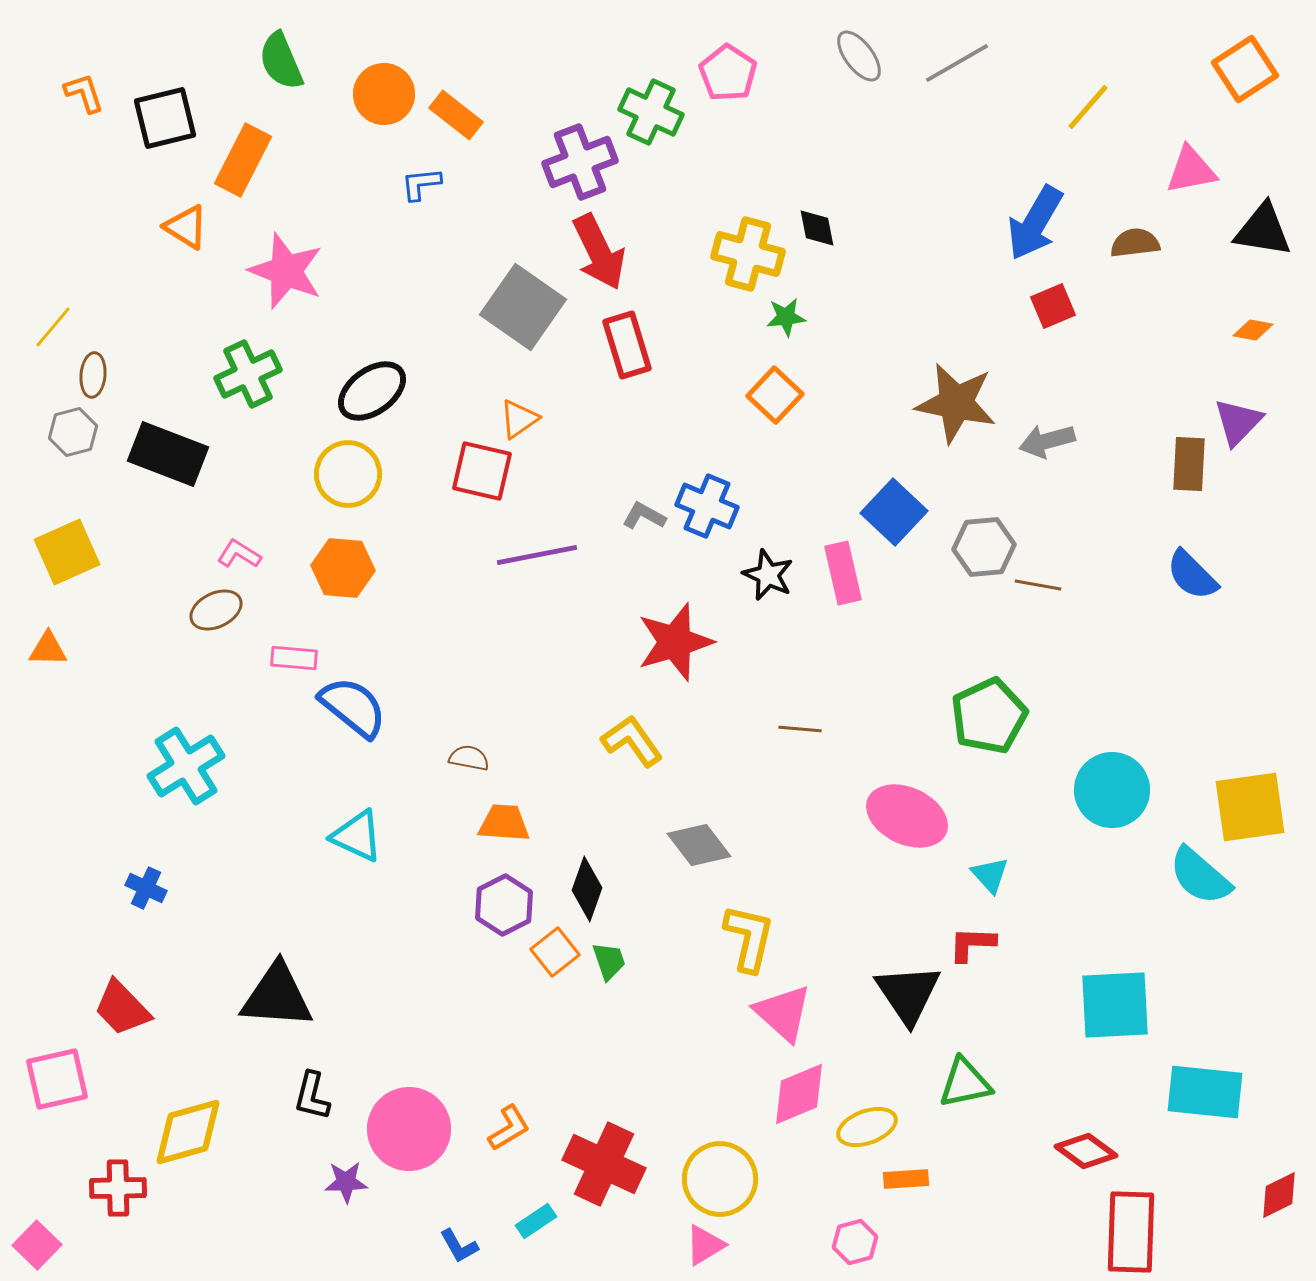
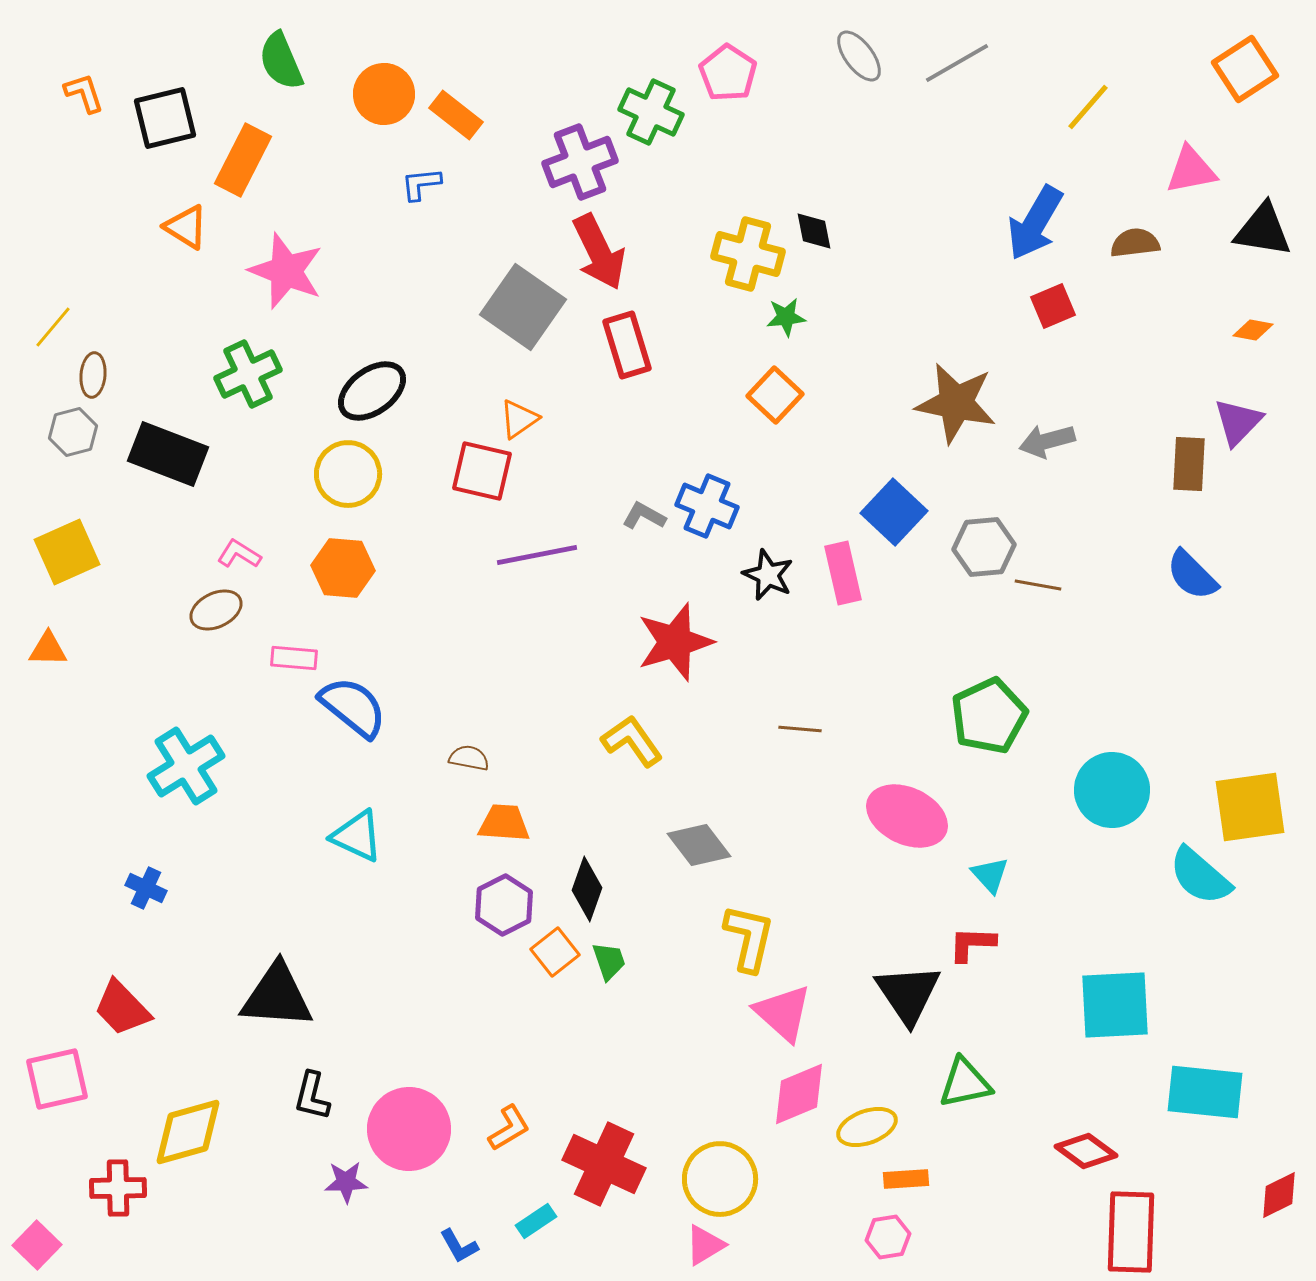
black diamond at (817, 228): moved 3 px left, 3 px down
pink hexagon at (855, 1242): moved 33 px right, 5 px up; rotated 6 degrees clockwise
